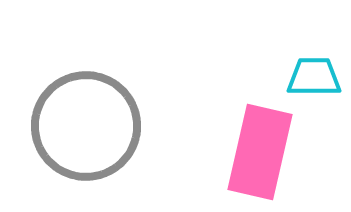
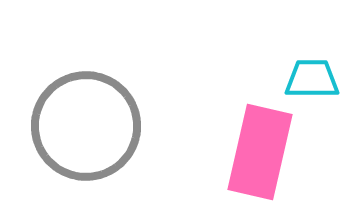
cyan trapezoid: moved 2 px left, 2 px down
